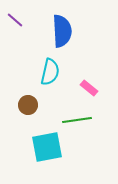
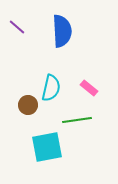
purple line: moved 2 px right, 7 px down
cyan semicircle: moved 1 px right, 16 px down
